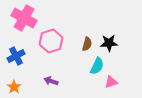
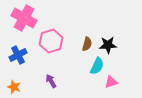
black star: moved 1 px left, 2 px down
blue cross: moved 2 px right, 1 px up
purple arrow: rotated 40 degrees clockwise
orange star: rotated 16 degrees counterclockwise
